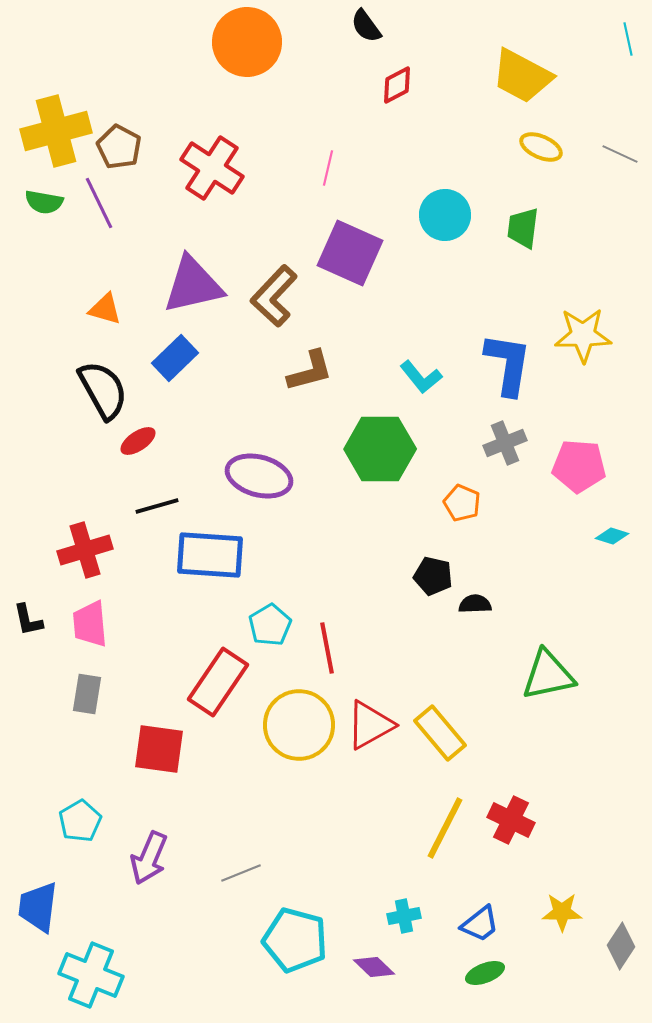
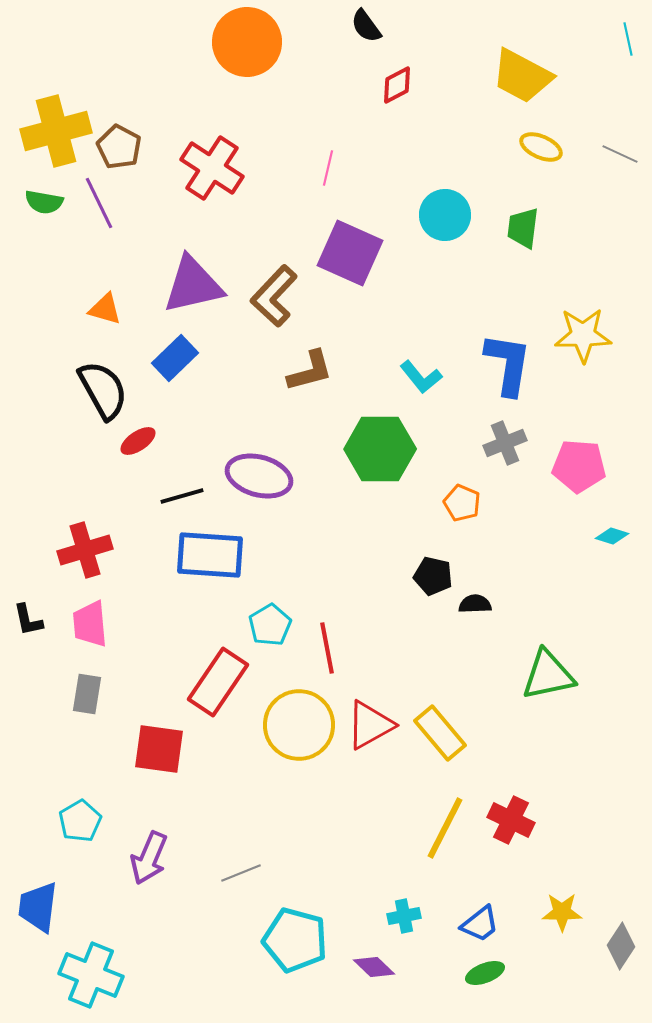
black line at (157, 506): moved 25 px right, 10 px up
